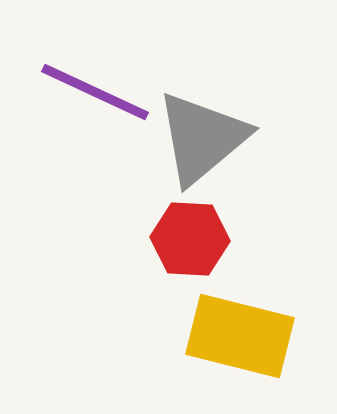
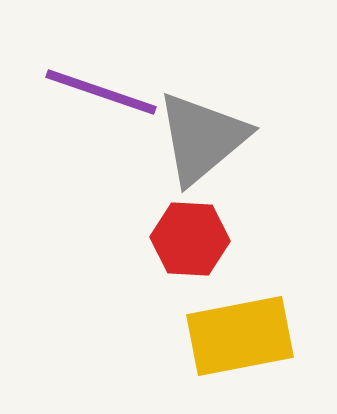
purple line: moved 6 px right; rotated 6 degrees counterclockwise
yellow rectangle: rotated 25 degrees counterclockwise
